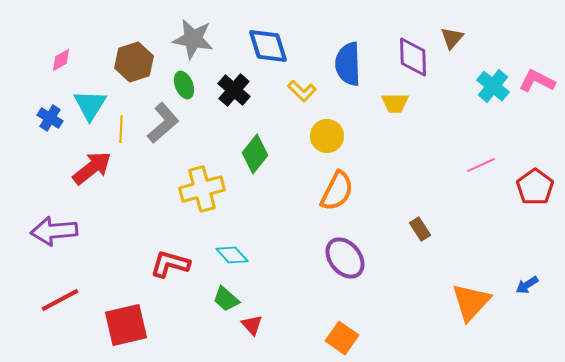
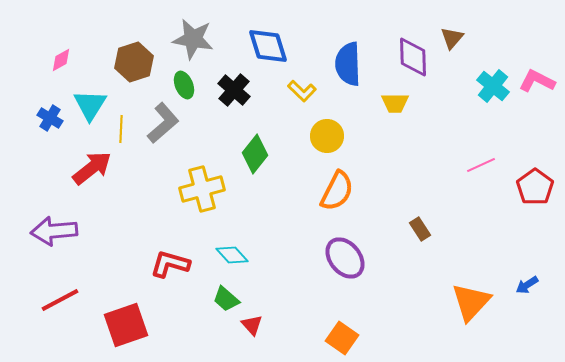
red square: rotated 6 degrees counterclockwise
